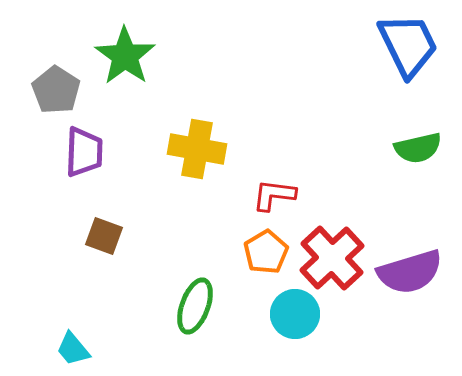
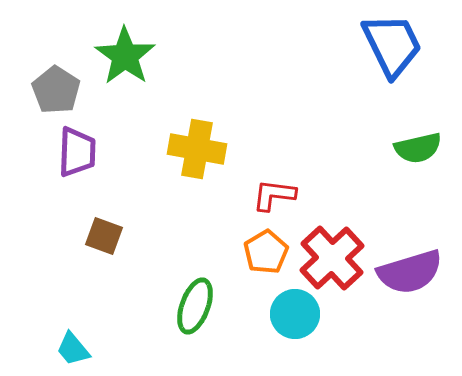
blue trapezoid: moved 16 px left
purple trapezoid: moved 7 px left
